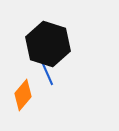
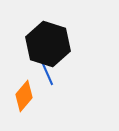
orange diamond: moved 1 px right, 1 px down
